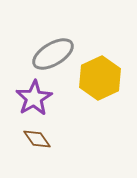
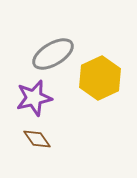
purple star: rotated 18 degrees clockwise
